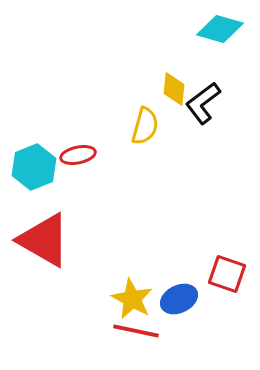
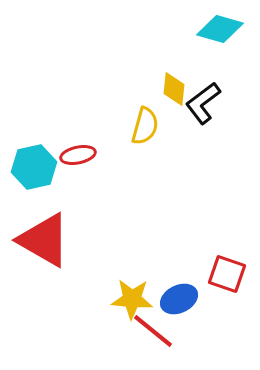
cyan hexagon: rotated 9 degrees clockwise
yellow star: rotated 24 degrees counterclockwise
red line: moved 17 px right; rotated 27 degrees clockwise
